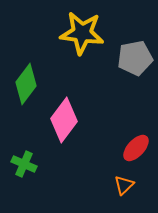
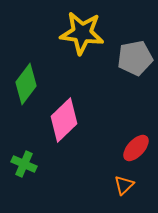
pink diamond: rotated 9 degrees clockwise
